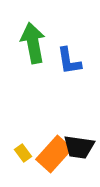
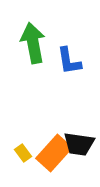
black trapezoid: moved 3 px up
orange rectangle: moved 1 px up
